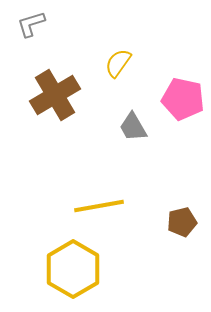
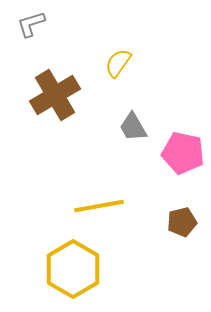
pink pentagon: moved 54 px down
